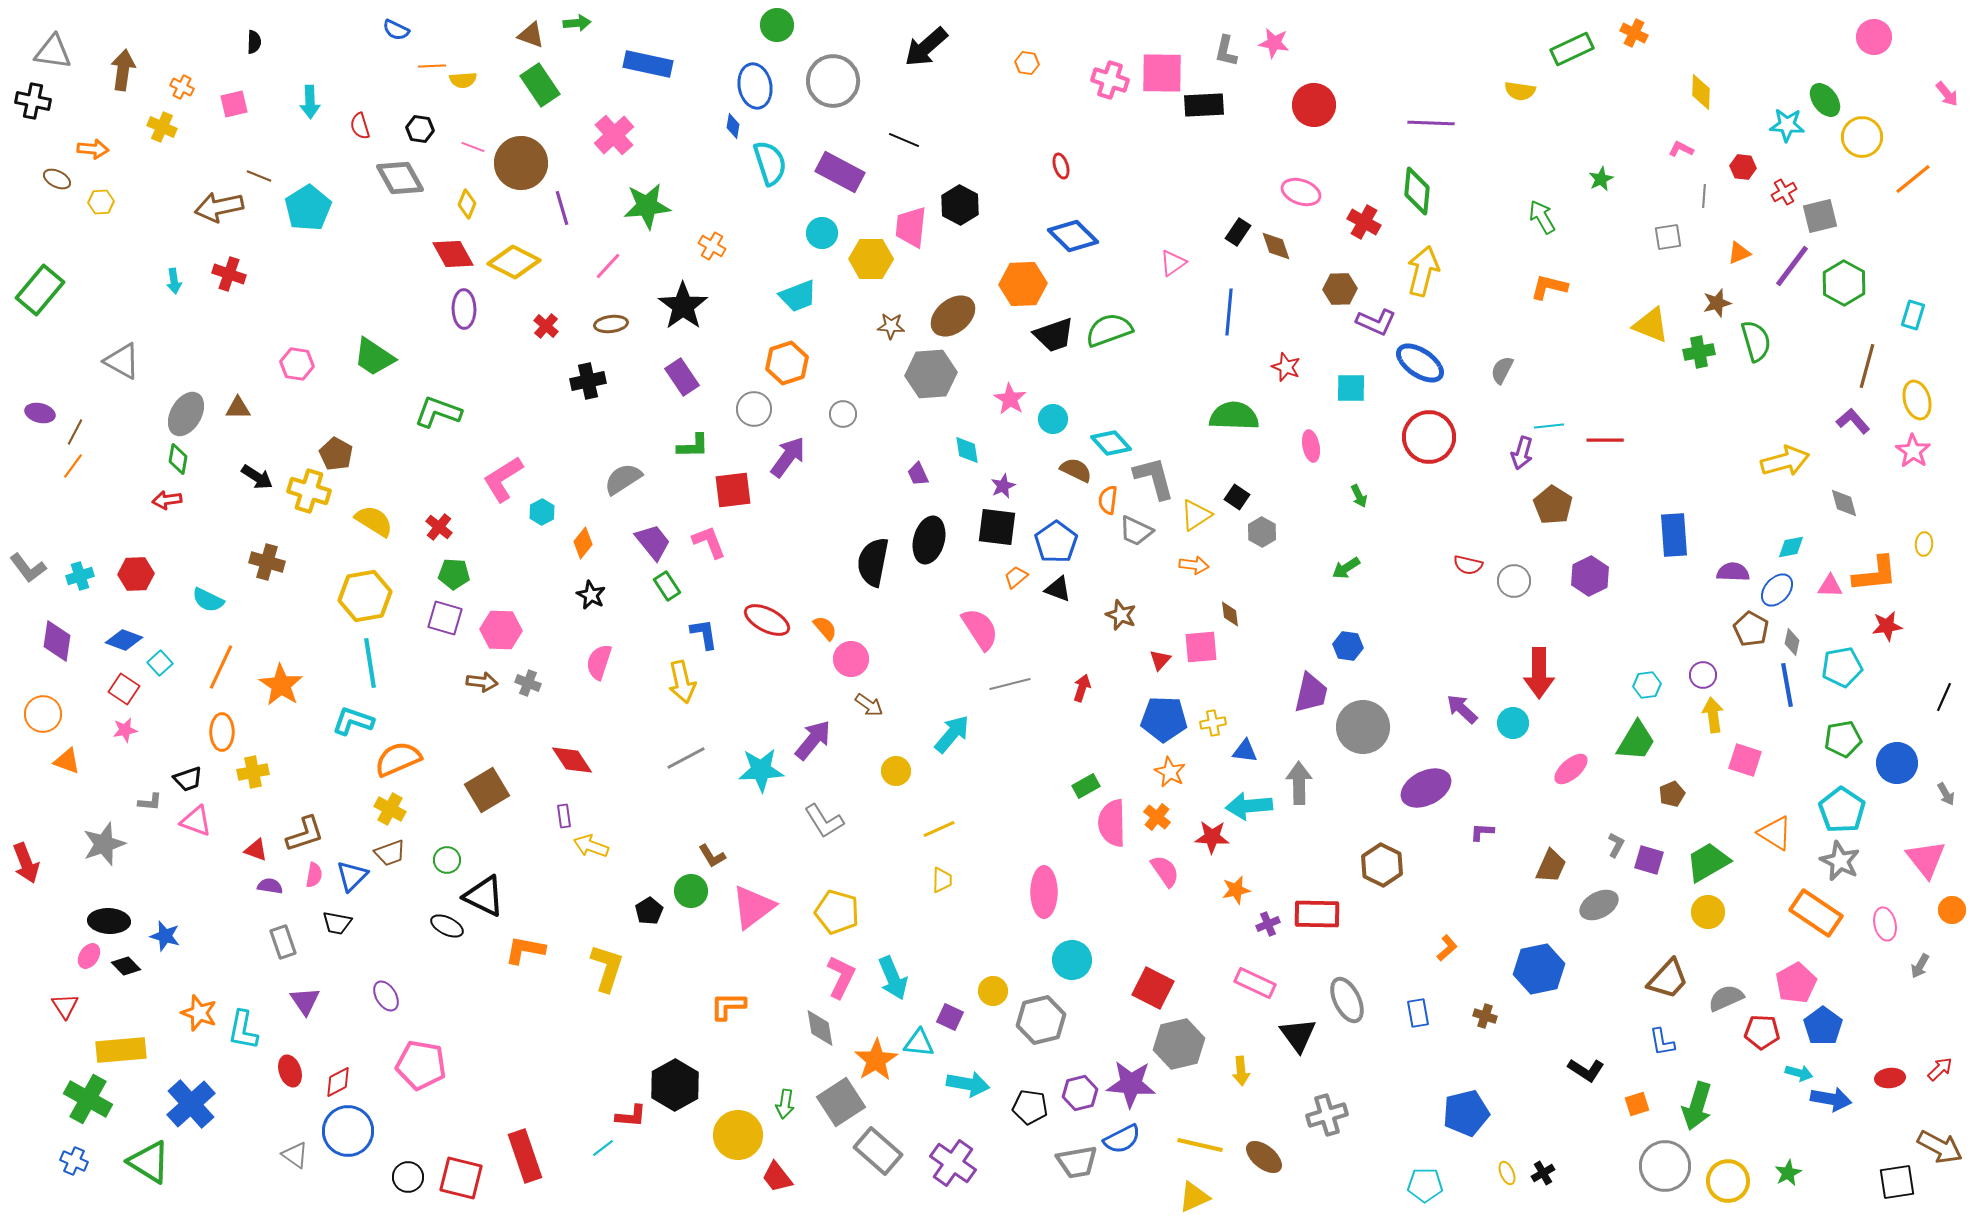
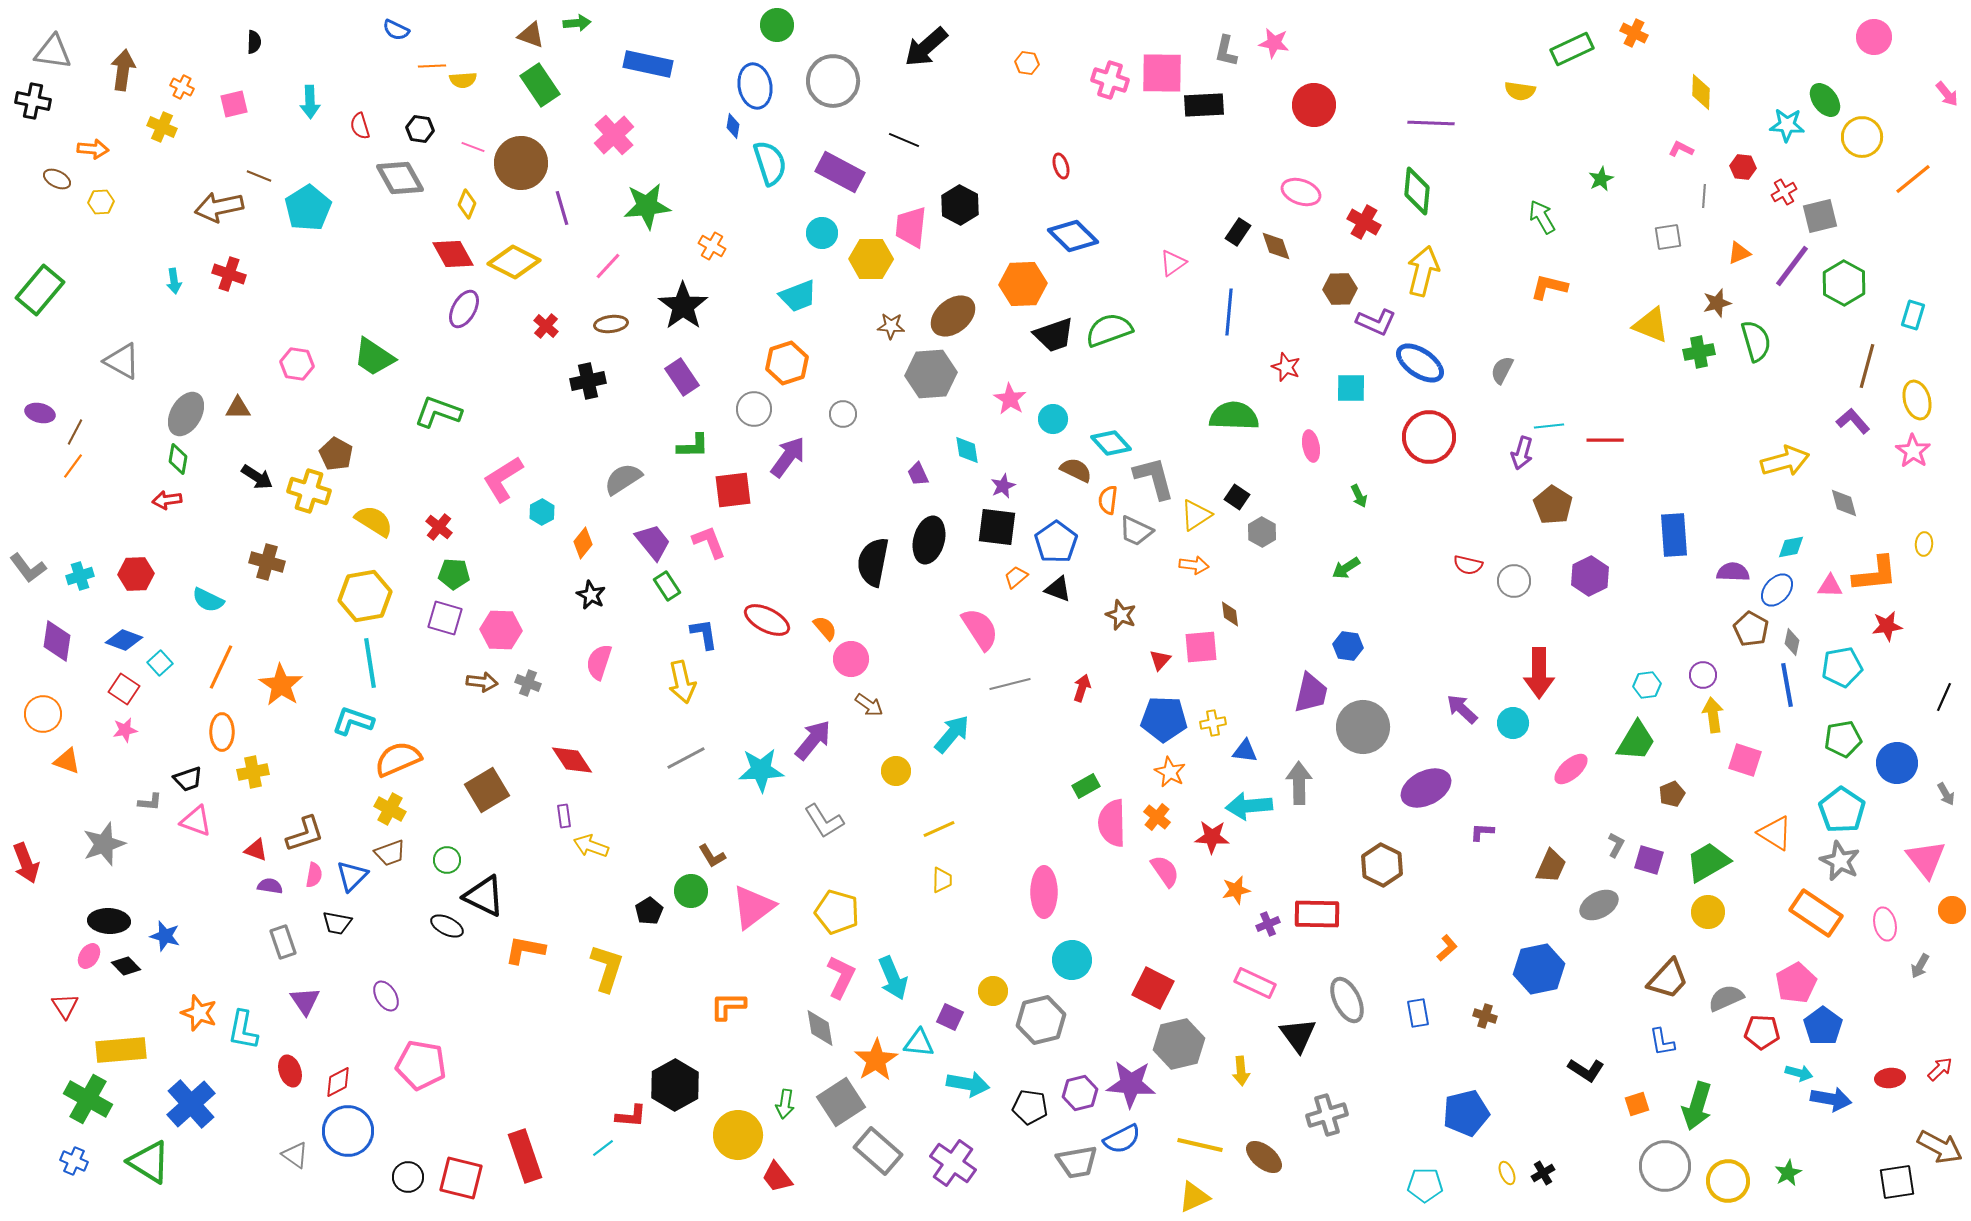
purple ellipse at (464, 309): rotated 30 degrees clockwise
